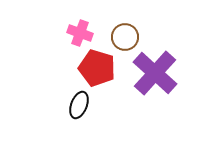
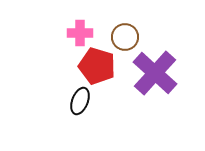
pink cross: rotated 20 degrees counterclockwise
red pentagon: moved 2 px up
black ellipse: moved 1 px right, 4 px up
